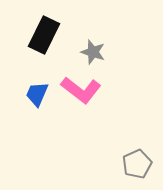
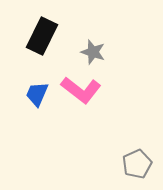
black rectangle: moved 2 px left, 1 px down
